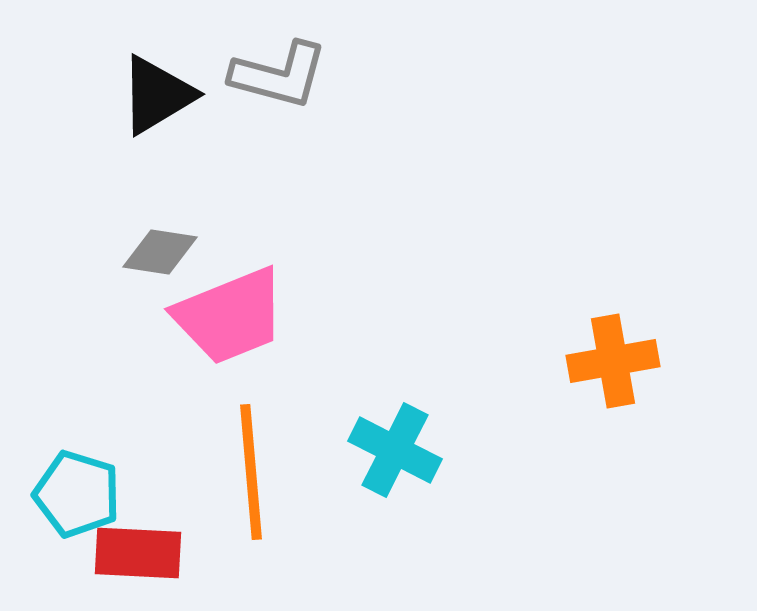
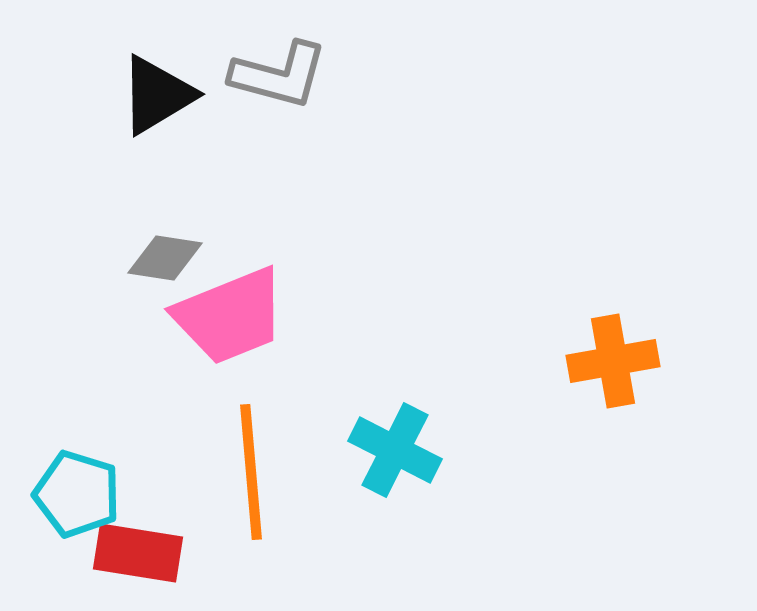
gray diamond: moved 5 px right, 6 px down
red rectangle: rotated 6 degrees clockwise
